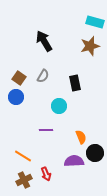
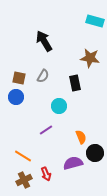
cyan rectangle: moved 1 px up
brown star: moved 12 px down; rotated 24 degrees clockwise
brown square: rotated 24 degrees counterclockwise
purple line: rotated 32 degrees counterclockwise
purple semicircle: moved 1 px left, 2 px down; rotated 12 degrees counterclockwise
